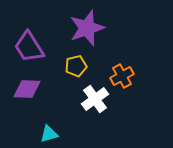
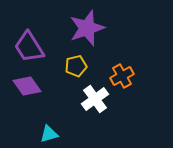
purple diamond: moved 3 px up; rotated 52 degrees clockwise
